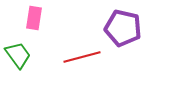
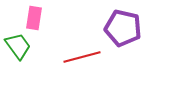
green trapezoid: moved 9 px up
